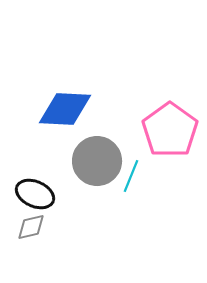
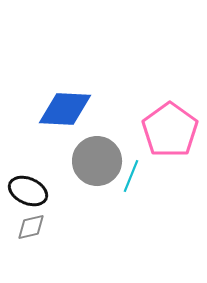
black ellipse: moved 7 px left, 3 px up
